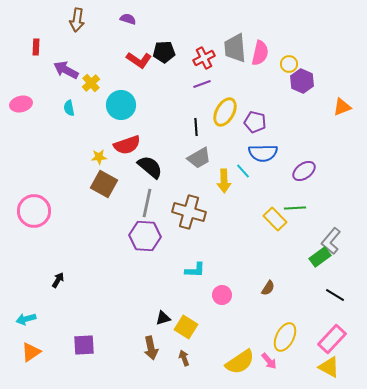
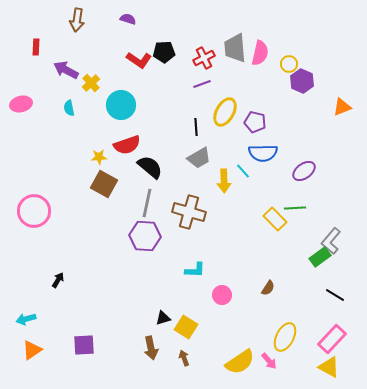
orange triangle at (31, 352): moved 1 px right, 2 px up
